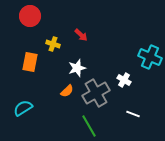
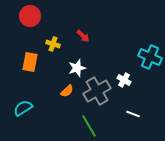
red arrow: moved 2 px right, 1 px down
gray cross: moved 1 px right, 2 px up
